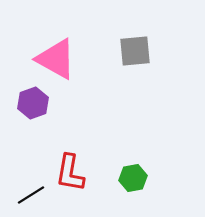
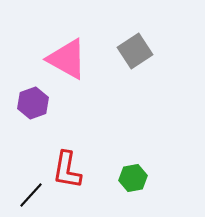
gray square: rotated 28 degrees counterclockwise
pink triangle: moved 11 px right
red L-shape: moved 3 px left, 3 px up
black line: rotated 16 degrees counterclockwise
